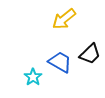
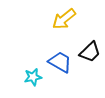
black trapezoid: moved 2 px up
cyan star: rotated 24 degrees clockwise
